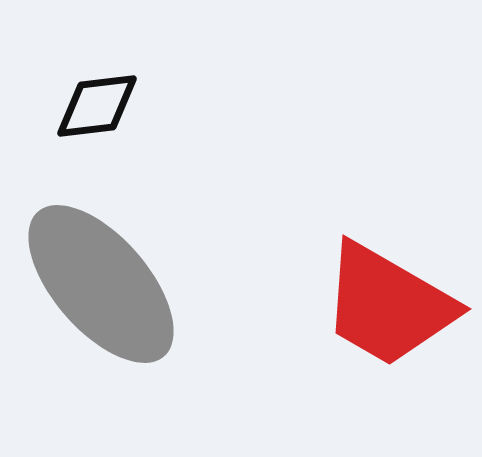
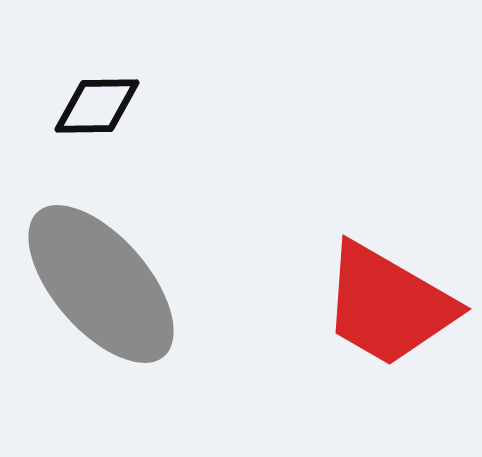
black diamond: rotated 6 degrees clockwise
